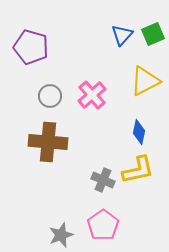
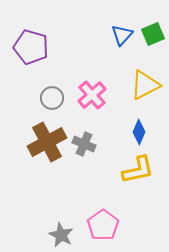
yellow triangle: moved 4 px down
gray circle: moved 2 px right, 2 px down
blue diamond: rotated 10 degrees clockwise
brown cross: moved 1 px left; rotated 33 degrees counterclockwise
gray cross: moved 19 px left, 36 px up
gray star: rotated 25 degrees counterclockwise
